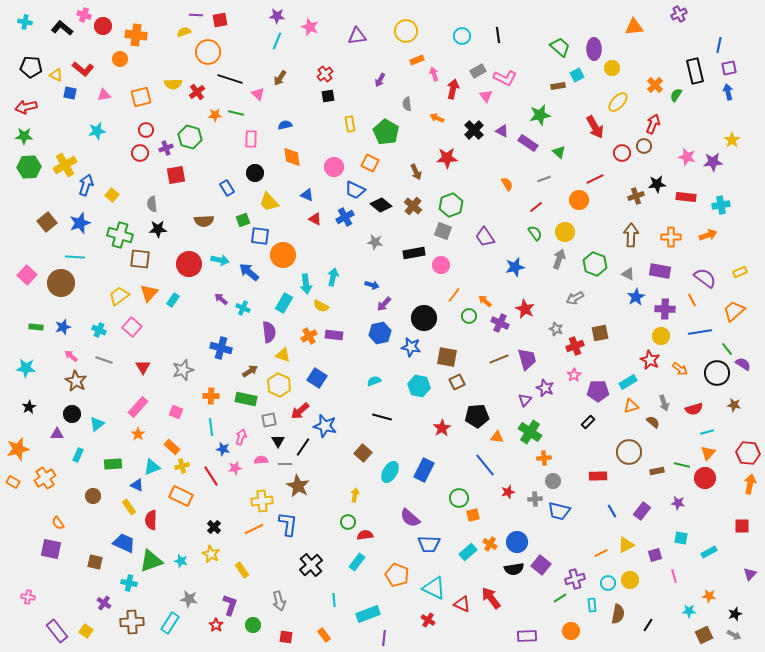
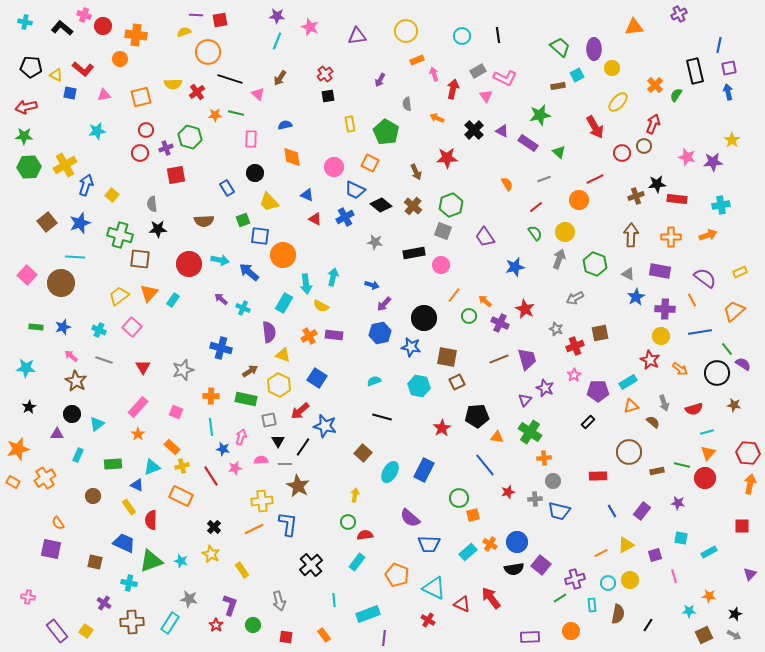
red rectangle at (686, 197): moved 9 px left, 2 px down
purple rectangle at (527, 636): moved 3 px right, 1 px down
